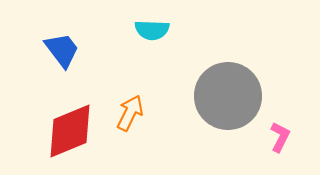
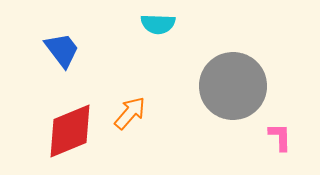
cyan semicircle: moved 6 px right, 6 px up
gray circle: moved 5 px right, 10 px up
orange arrow: rotated 15 degrees clockwise
pink L-shape: rotated 28 degrees counterclockwise
